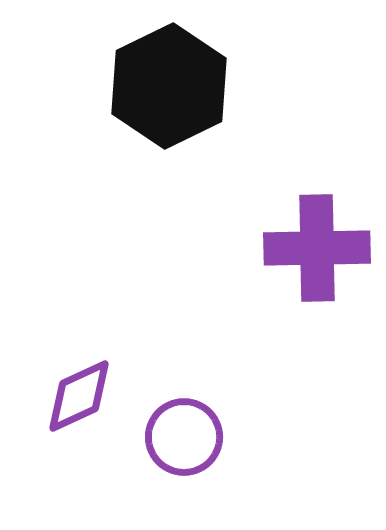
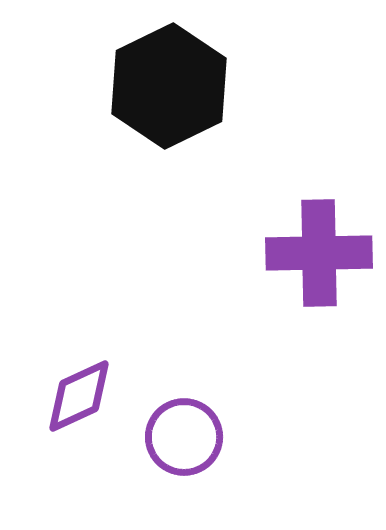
purple cross: moved 2 px right, 5 px down
